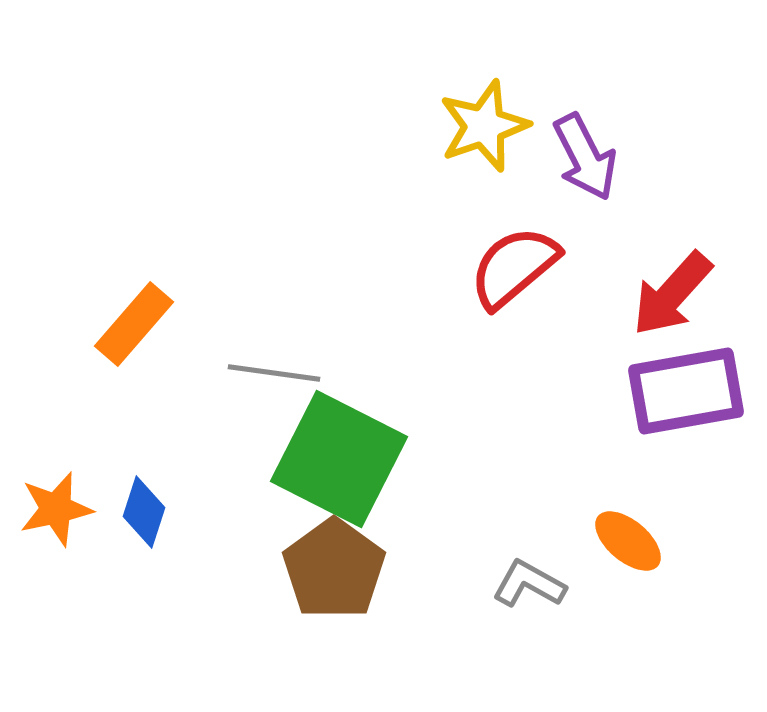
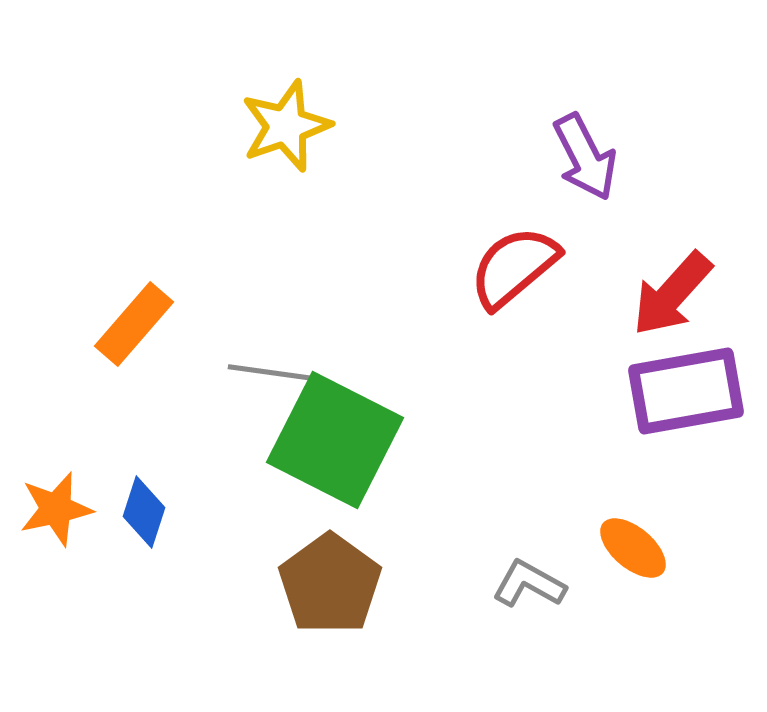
yellow star: moved 198 px left
green square: moved 4 px left, 19 px up
orange ellipse: moved 5 px right, 7 px down
brown pentagon: moved 4 px left, 15 px down
